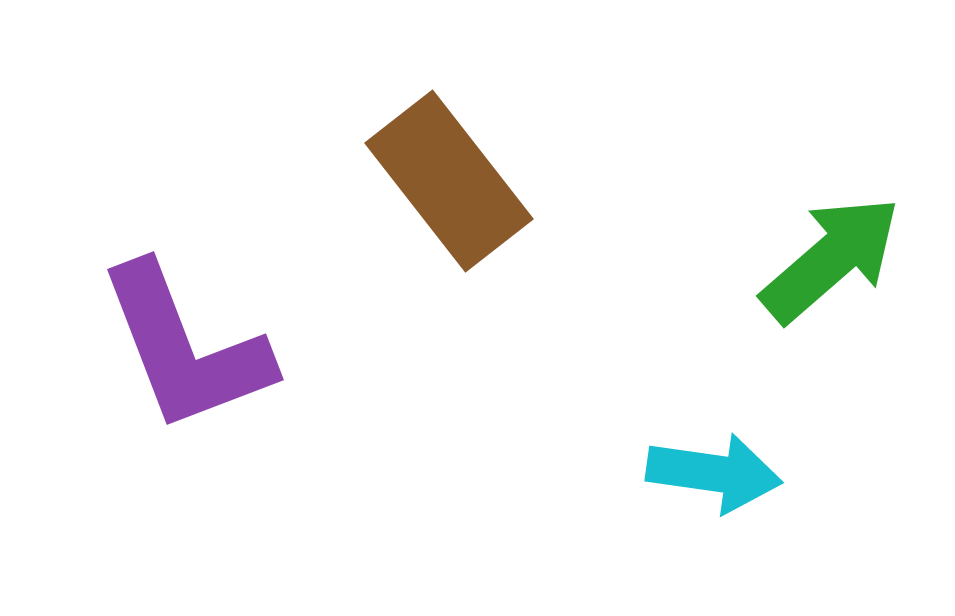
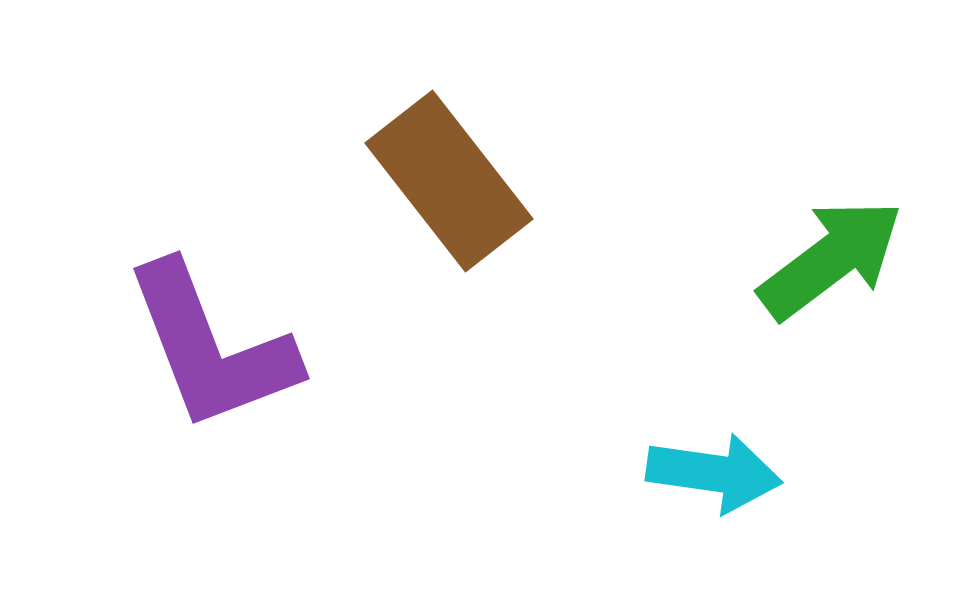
green arrow: rotated 4 degrees clockwise
purple L-shape: moved 26 px right, 1 px up
